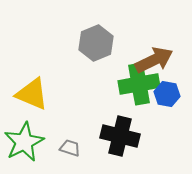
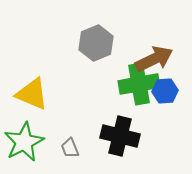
brown arrow: moved 1 px up
blue hexagon: moved 2 px left, 3 px up; rotated 15 degrees counterclockwise
gray trapezoid: rotated 130 degrees counterclockwise
